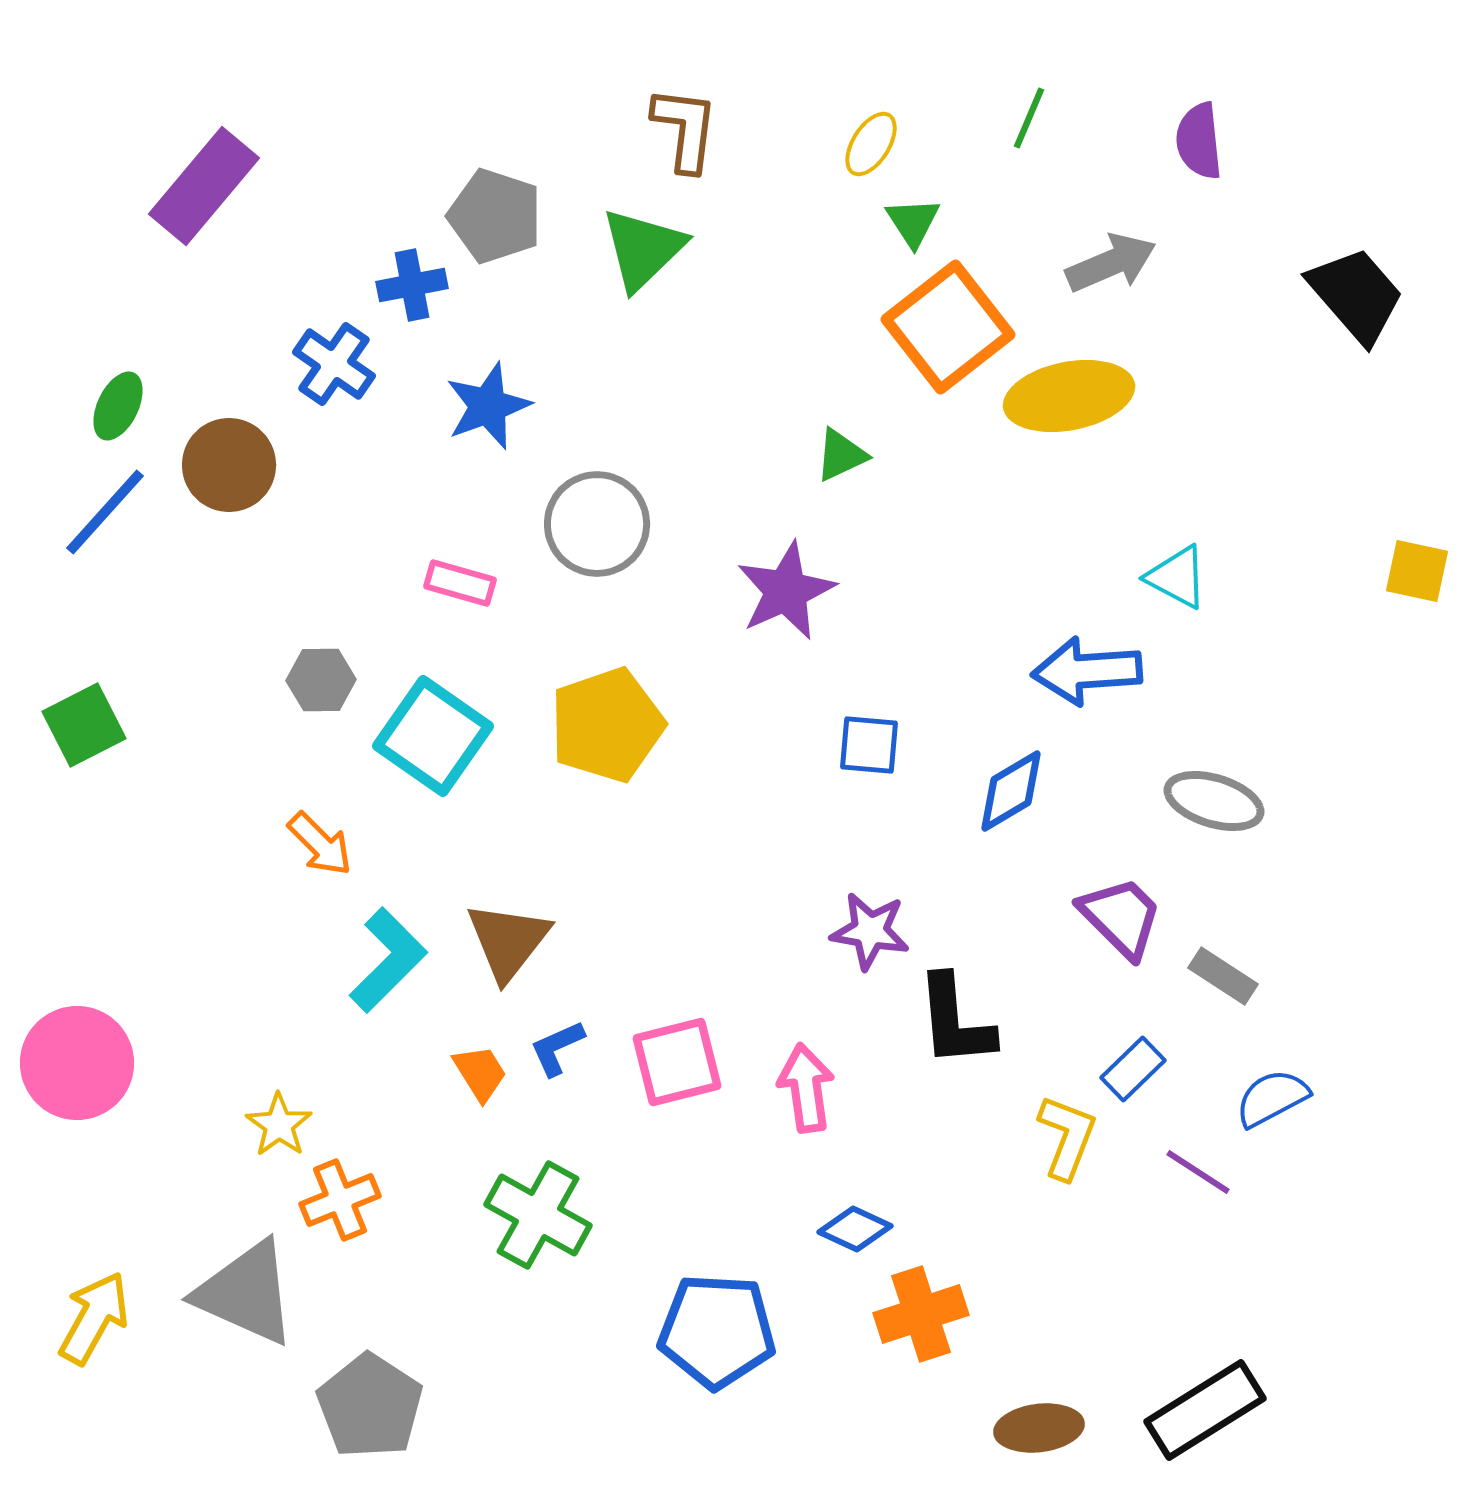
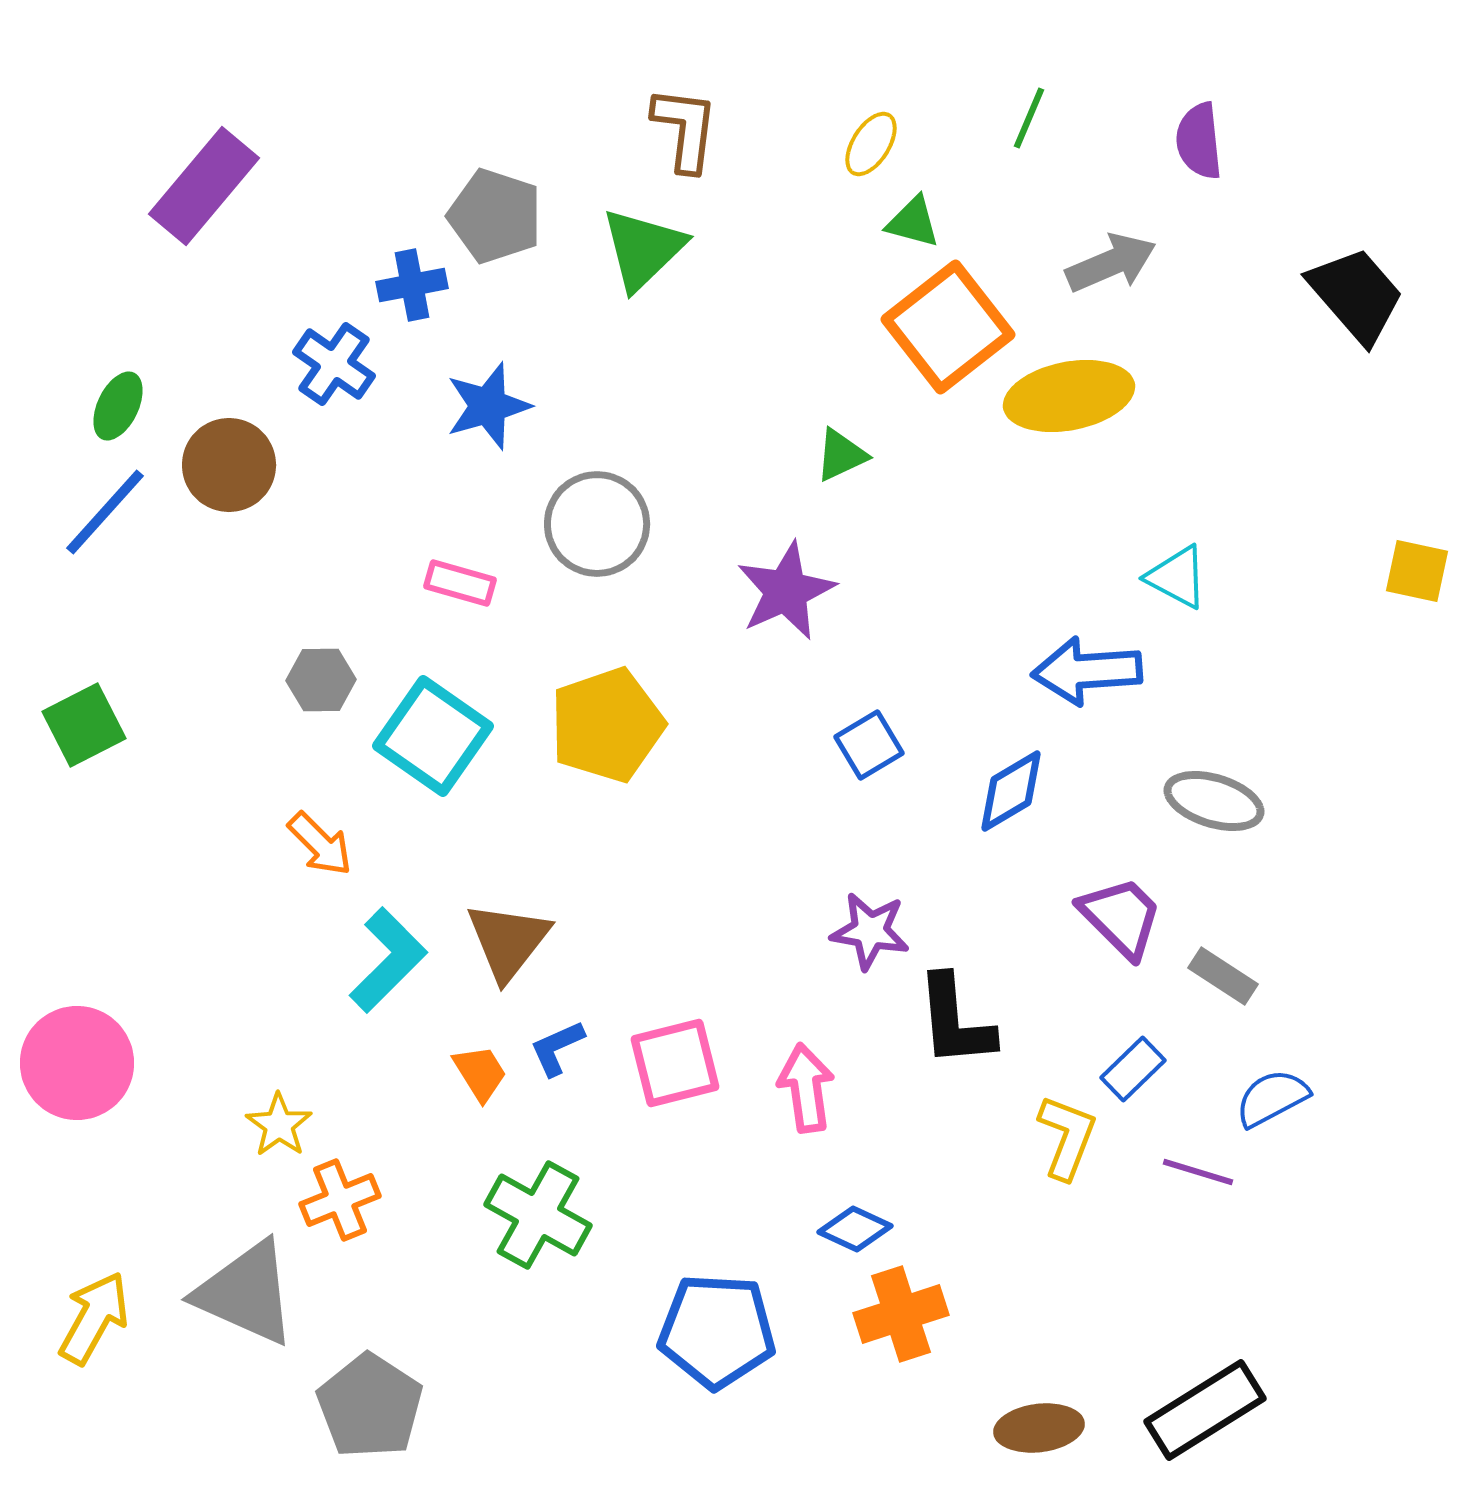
green triangle at (913, 222): rotated 42 degrees counterclockwise
blue star at (488, 406): rotated 4 degrees clockwise
blue square at (869, 745): rotated 36 degrees counterclockwise
pink square at (677, 1062): moved 2 px left, 1 px down
purple line at (1198, 1172): rotated 16 degrees counterclockwise
orange cross at (921, 1314): moved 20 px left
